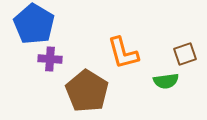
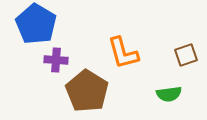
blue pentagon: moved 2 px right
brown square: moved 1 px right, 1 px down
purple cross: moved 6 px right, 1 px down
green semicircle: moved 3 px right, 13 px down
